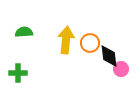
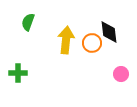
green semicircle: moved 4 px right, 10 px up; rotated 66 degrees counterclockwise
orange circle: moved 2 px right
black diamond: moved 24 px up
pink circle: moved 5 px down
